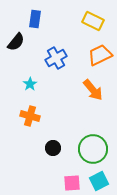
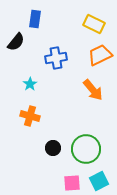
yellow rectangle: moved 1 px right, 3 px down
blue cross: rotated 20 degrees clockwise
green circle: moved 7 px left
